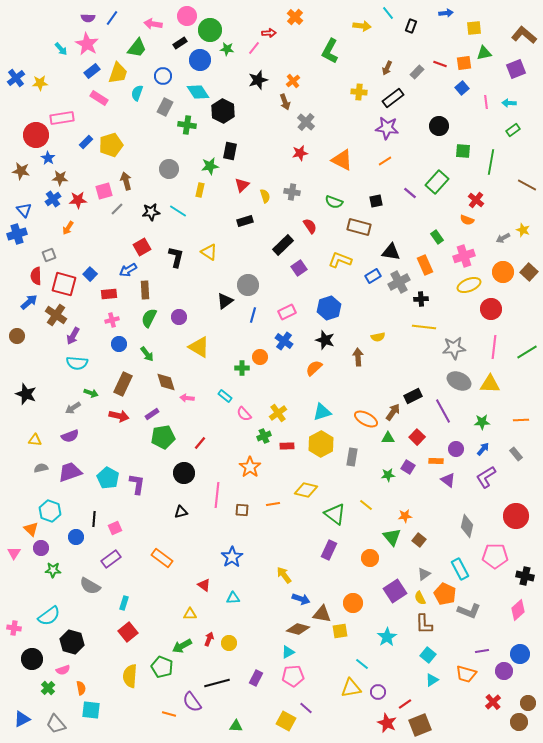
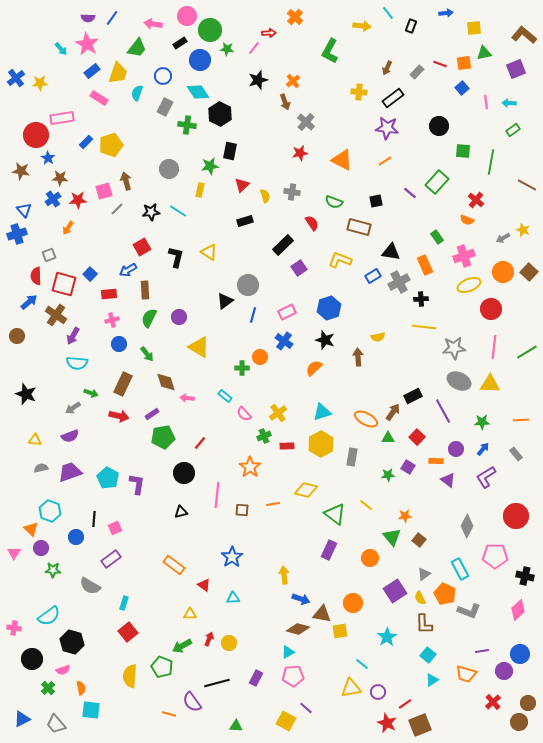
black hexagon at (223, 111): moved 3 px left, 3 px down
red semicircle at (310, 226): moved 2 px right, 3 px up
gray diamond at (467, 526): rotated 15 degrees clockwise
orange rectangle at (162, 558): moved 12 px right, 7 px down
yellow arrow at (284, 575): rotated 30 degrees clockwise
